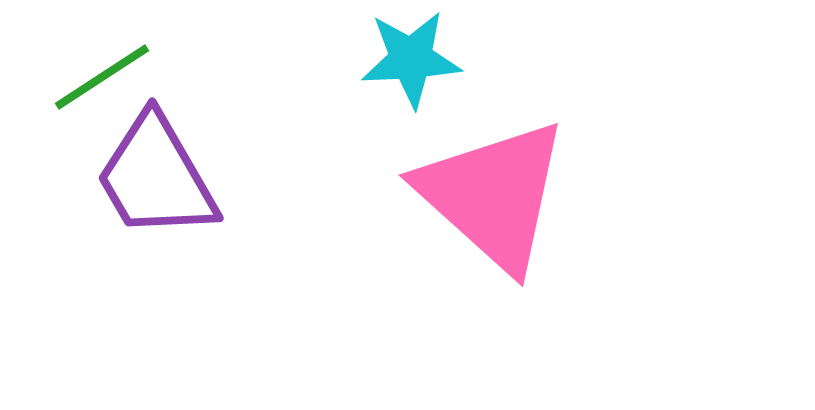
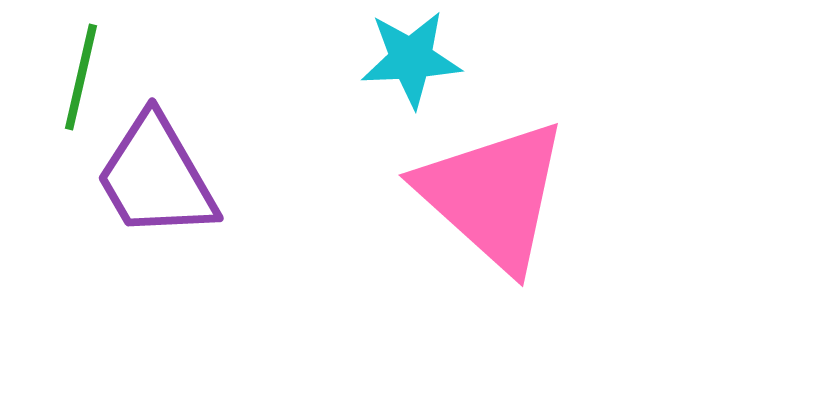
green line: moved 21 px left; rotated 44 degrees counterclockwise
